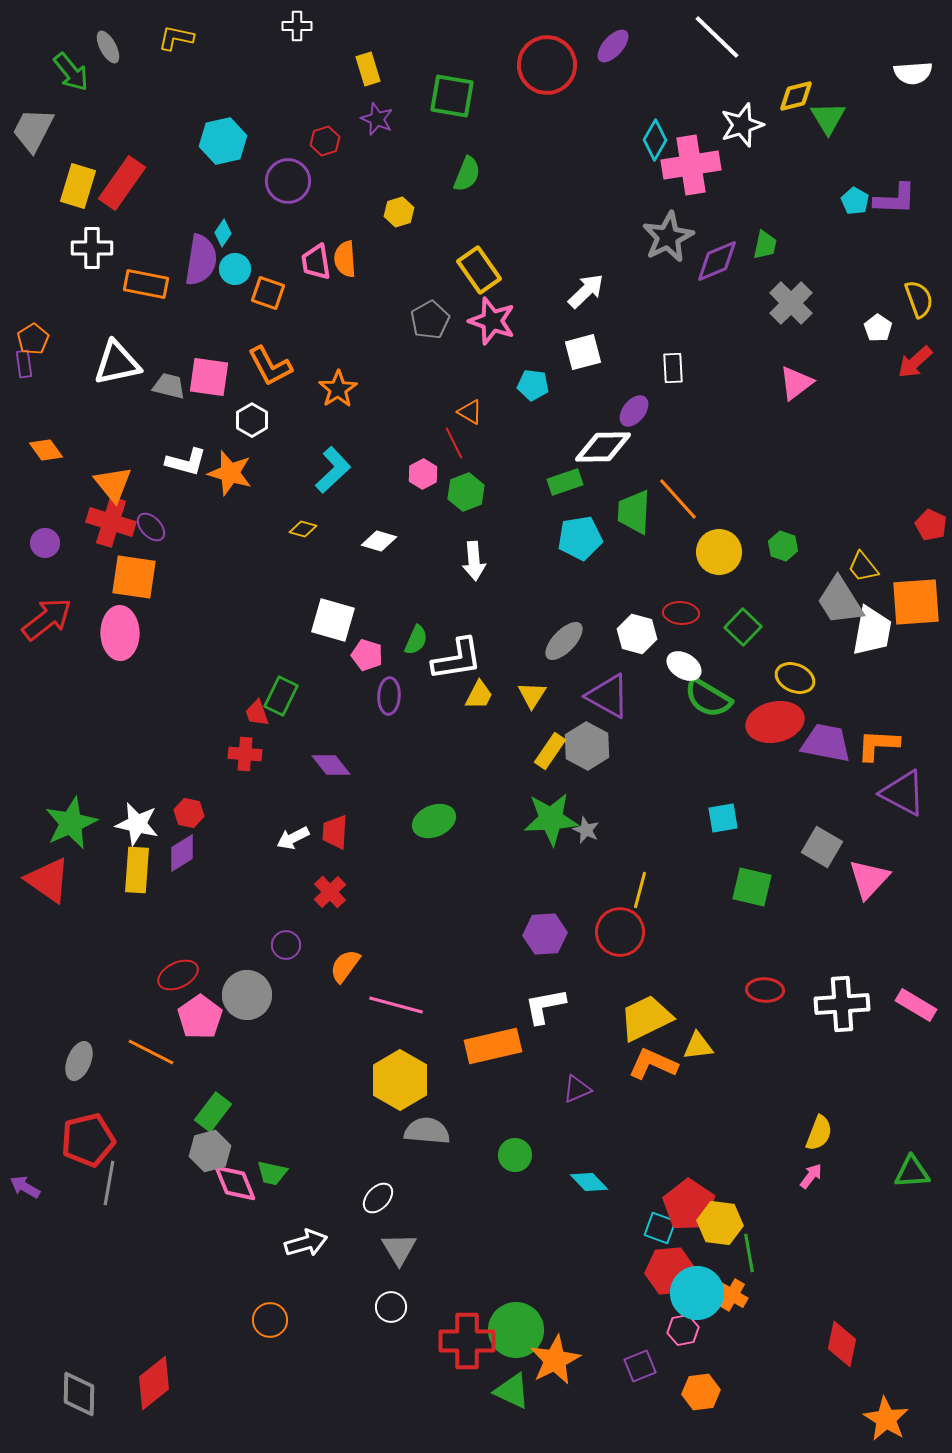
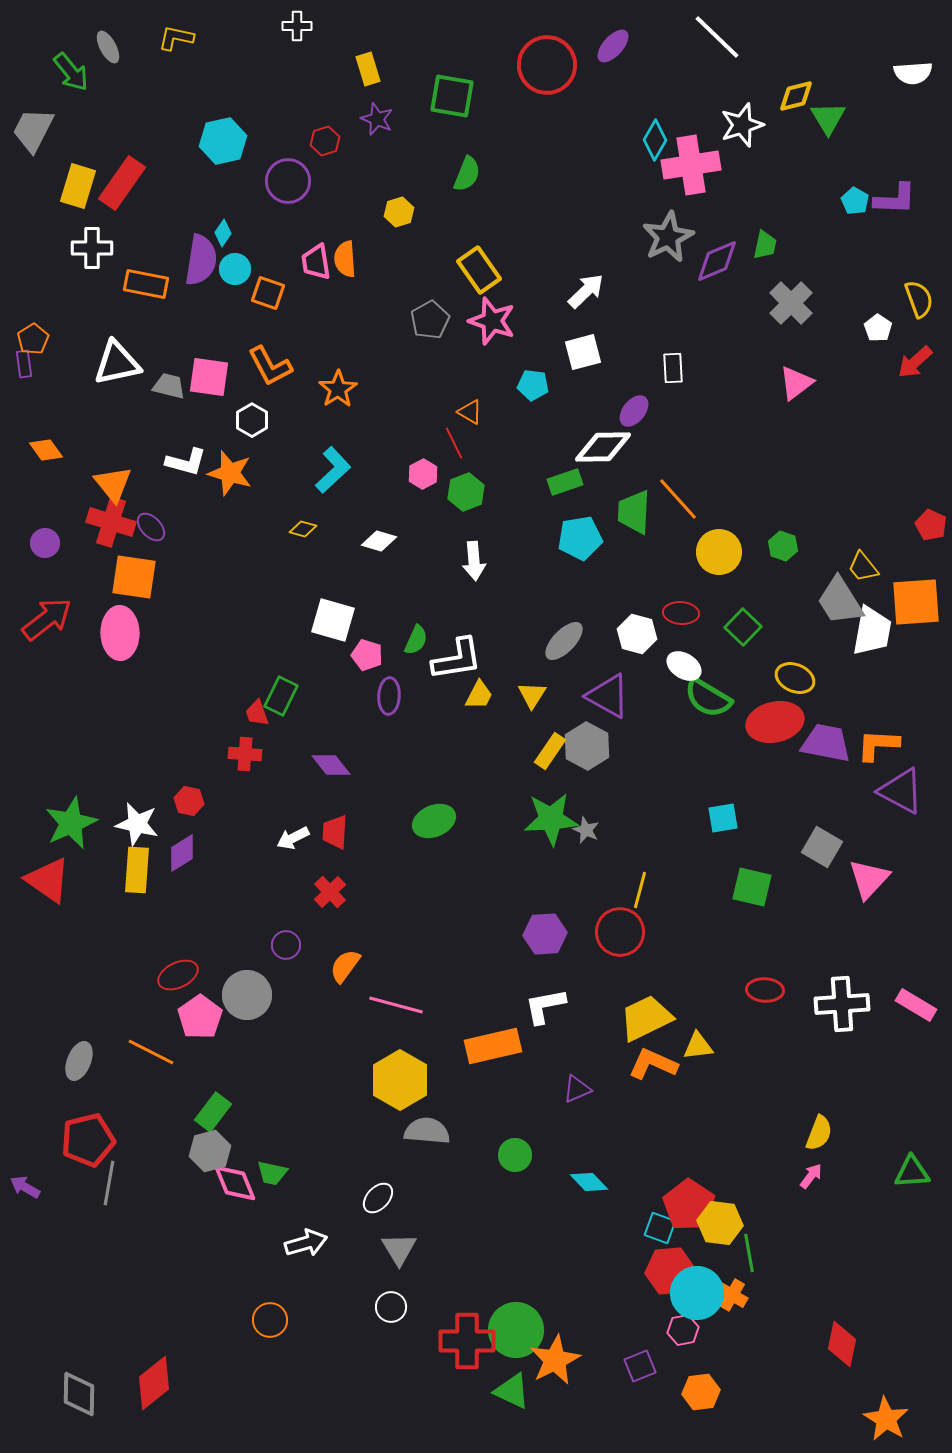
purple triangle at (903, 793): moved 2 px left, 2 px up
red hexagon at (189, 813): moved 12 px up
